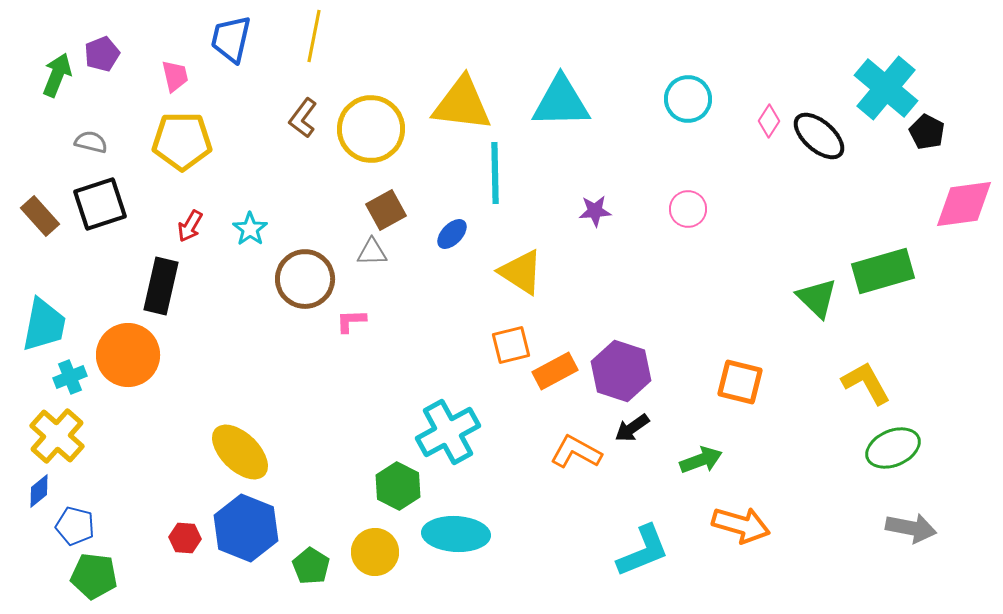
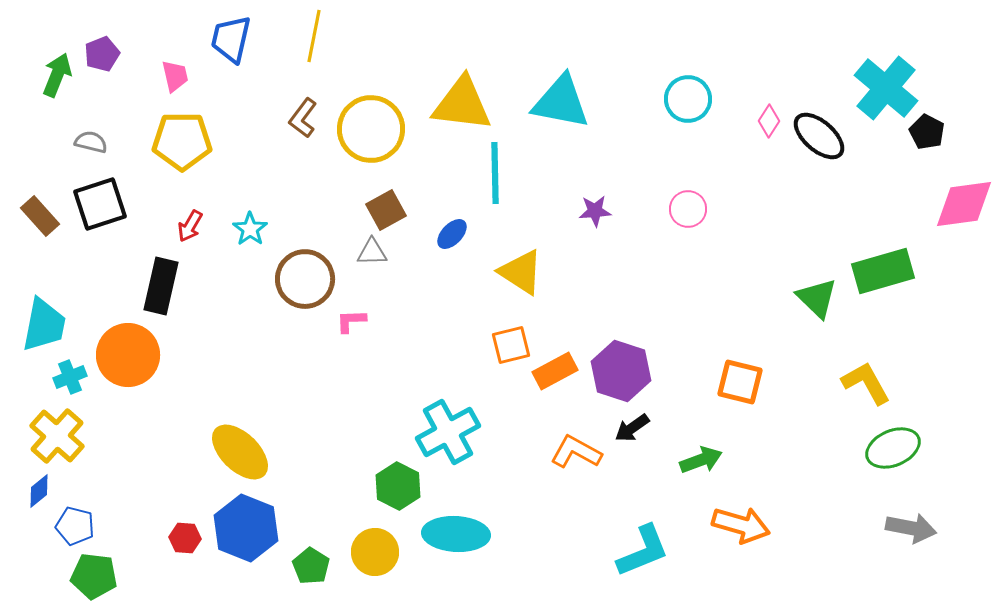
cyan triangle at (561, 102): rotated 12 degrees clockwise
